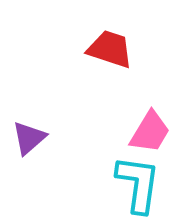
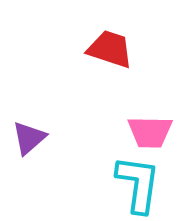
pink trapezoid: rotated 60 degrees clockwise
